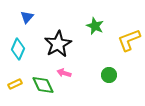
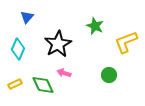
yellow L-shape: moved 3 px left, 2 px down
